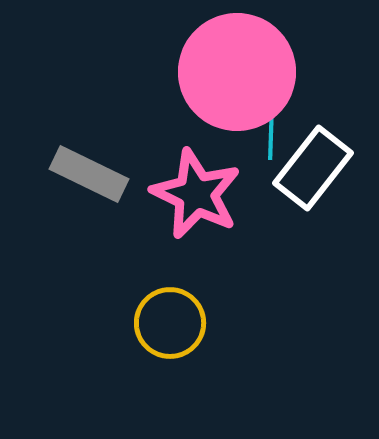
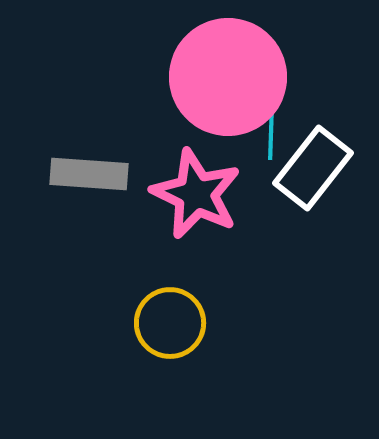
pink circle: moved 9 px left, 5 px down
gray rectangle: rotated 22 degrees counterclockwise
